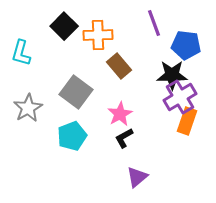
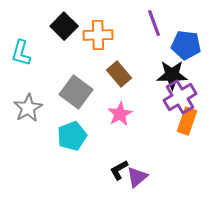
brown rectangle: moved 8 px down
black L-shape: moved 5 px left, 32 px down
